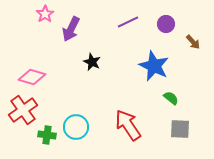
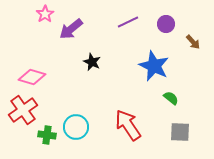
purple arrow: rotated 25 degrees clockwise
gray square: moved 3 px down
